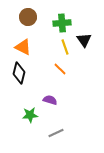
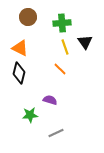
black triangle: moved 1 px right, 2 px down
orange triangle: moved 3 px left, 1 px down
